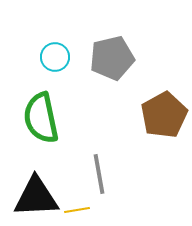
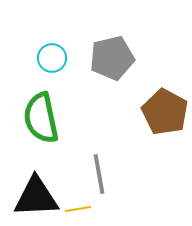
cyan circle: moved 3 px left, 1 px down
brown pentagon: moved 1 px right, 3 px up; rotated 15 degrees counterclockwise
yellow line: moved 1 px right, 1 px up
